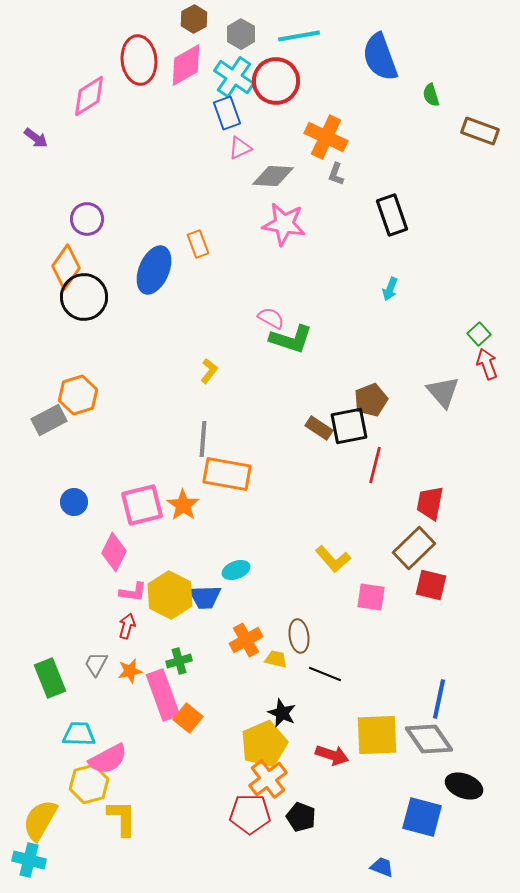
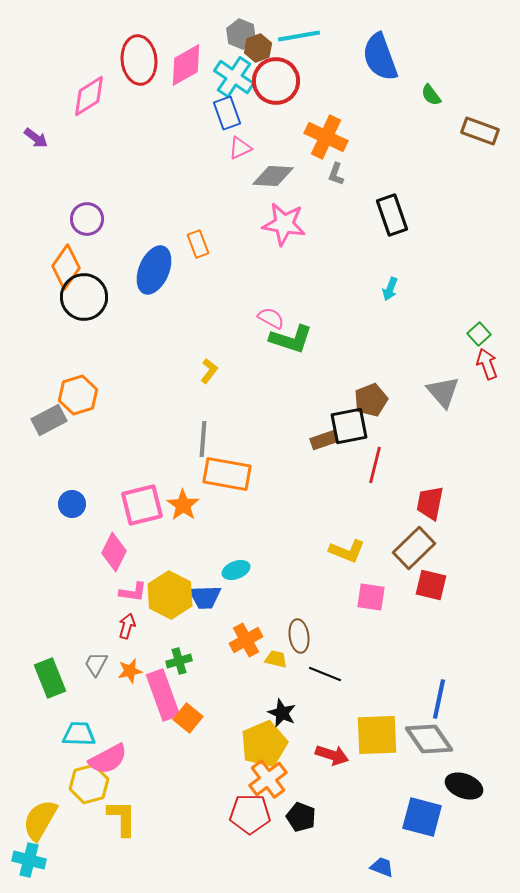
brown hexagon at (194, 19): moved 64 px right, 29 px down; rotated 8 degrees clockwise
gray hexagon at (241, 34): rotated 8 degrees counterclockwise
green semicircle at (431, 95): rotated 20 degrees counterclockwise
brown rectangle at (319, 428): moved 5 px right, 12 px down; rotated 52 degrees counterclockwise
blue circle at (74, 502): moved 2 px left, 2 px down
yellow L-shape at (333, 559): moved 14 px right, 8 px up; rotated 27 degrees counterclockwise
